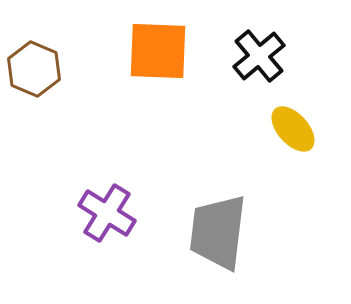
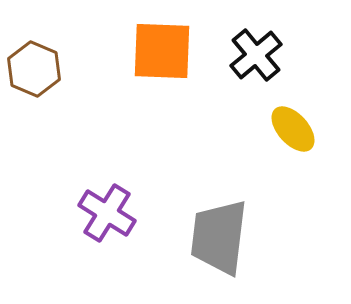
orange square: moved 4 px right
black cross: moved 3 px left, 1 px up
gray trapezoid: moved 1 px right, 5 px down
